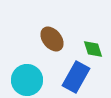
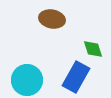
brown ellipse: moved 20 px up; rotated 40 degrees counterclockwise
